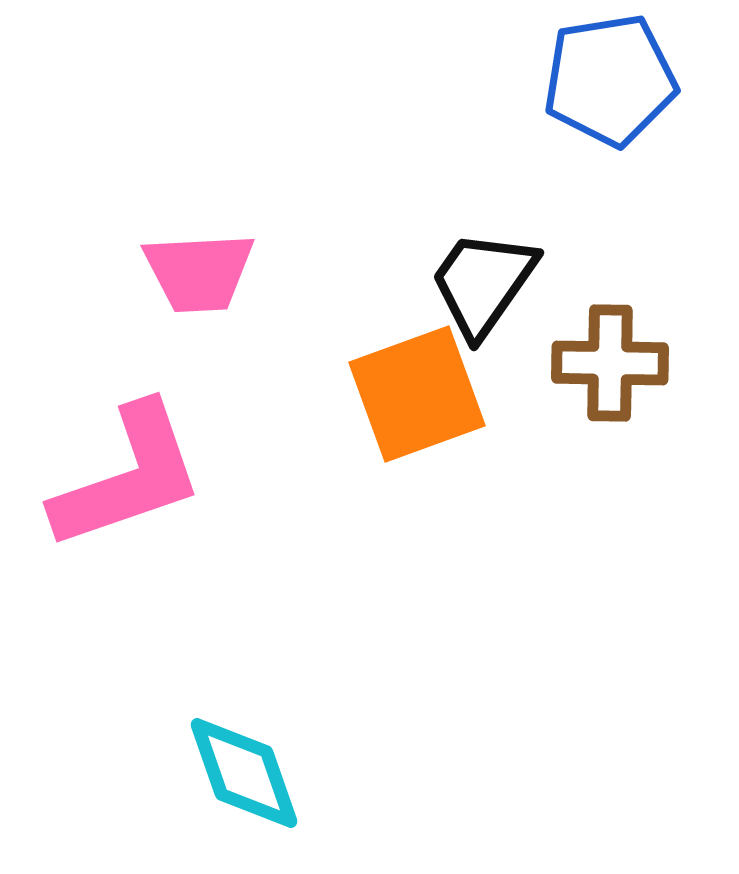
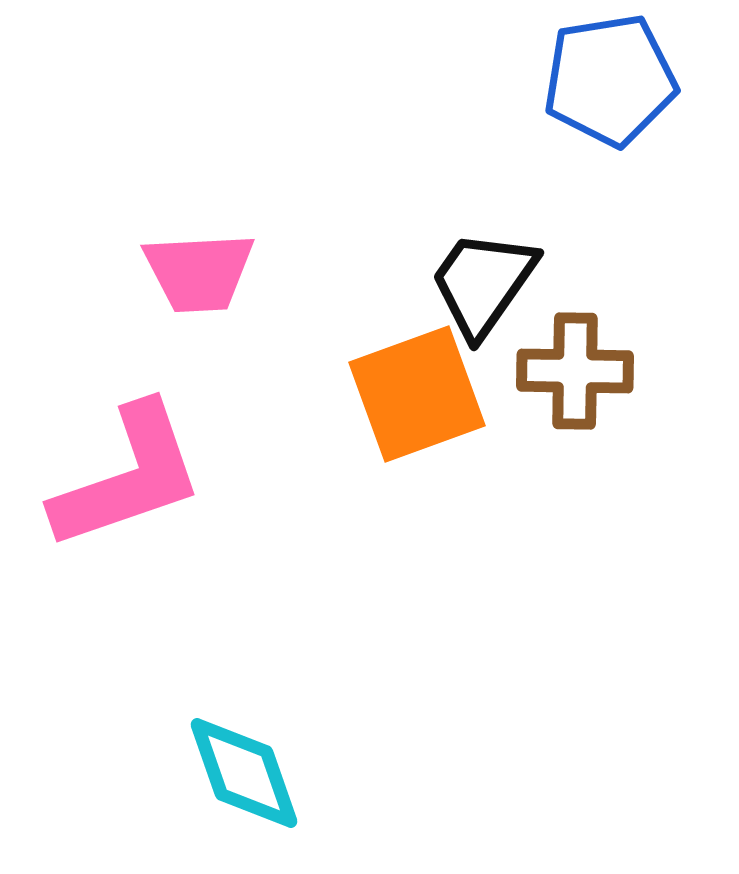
brown cross: moved 35 px left, 8 px down
